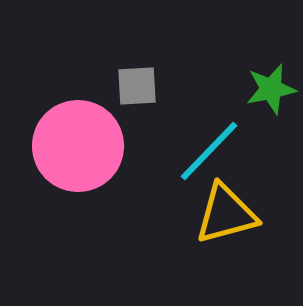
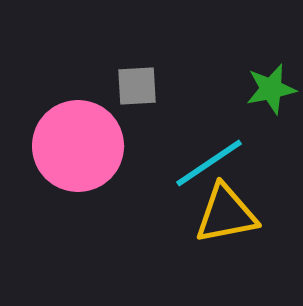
cyan line: moved 12 px down; rotated 12 degrees clockwise
yellow triangle: rotated 4 degrees clockwise
